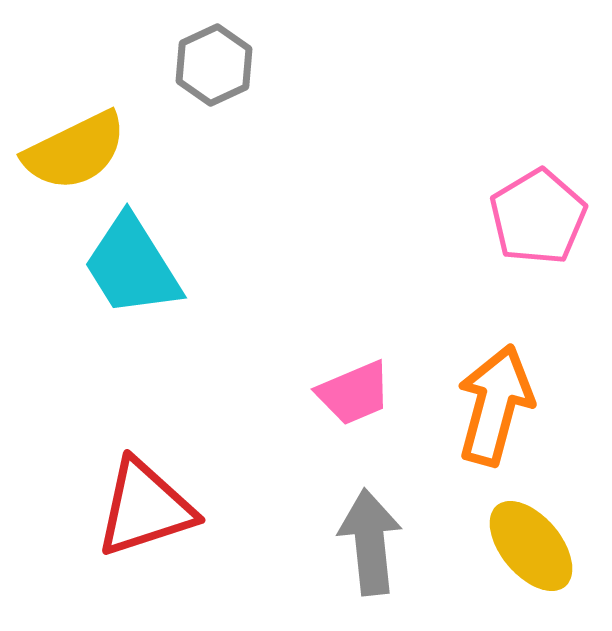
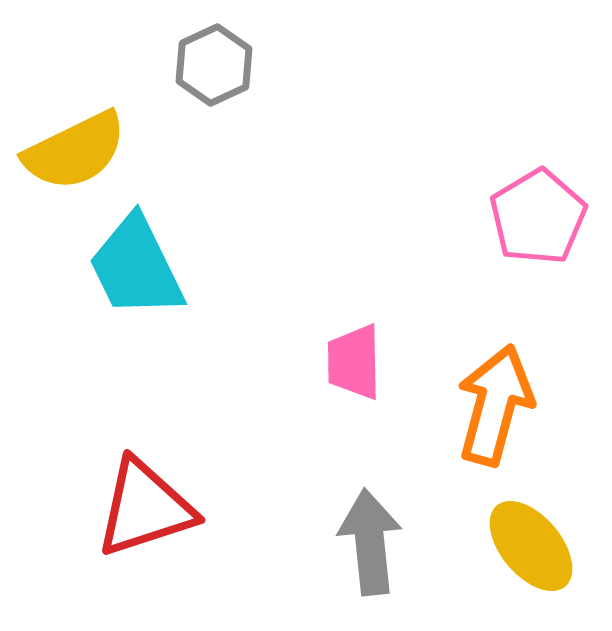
cyan trapezoid: moved 4 px right, 1 px down; rotated 6 degrees clockwise
pink trapezoid: moved 31 px up; rotated 112 degrees clockwise
